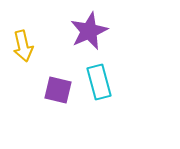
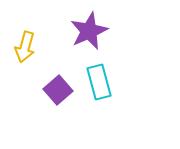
yellow arrow: moved 2 px right, 1 px down; rotated 28 degrees clockwise
purple square: rotated 36 degrees clockwise
